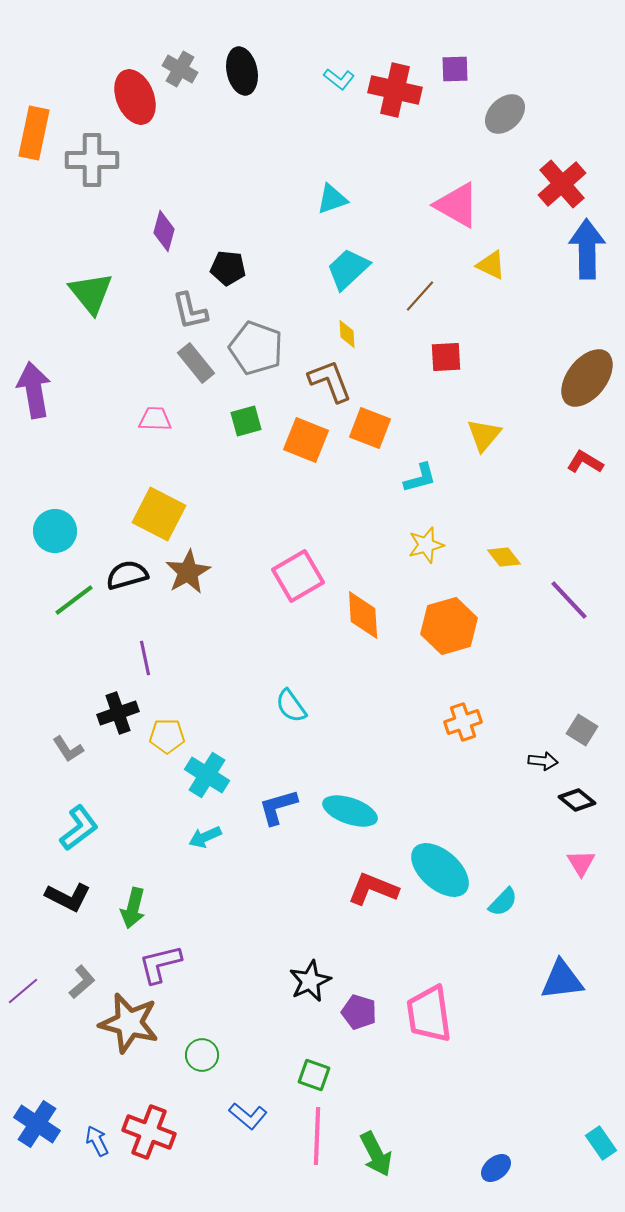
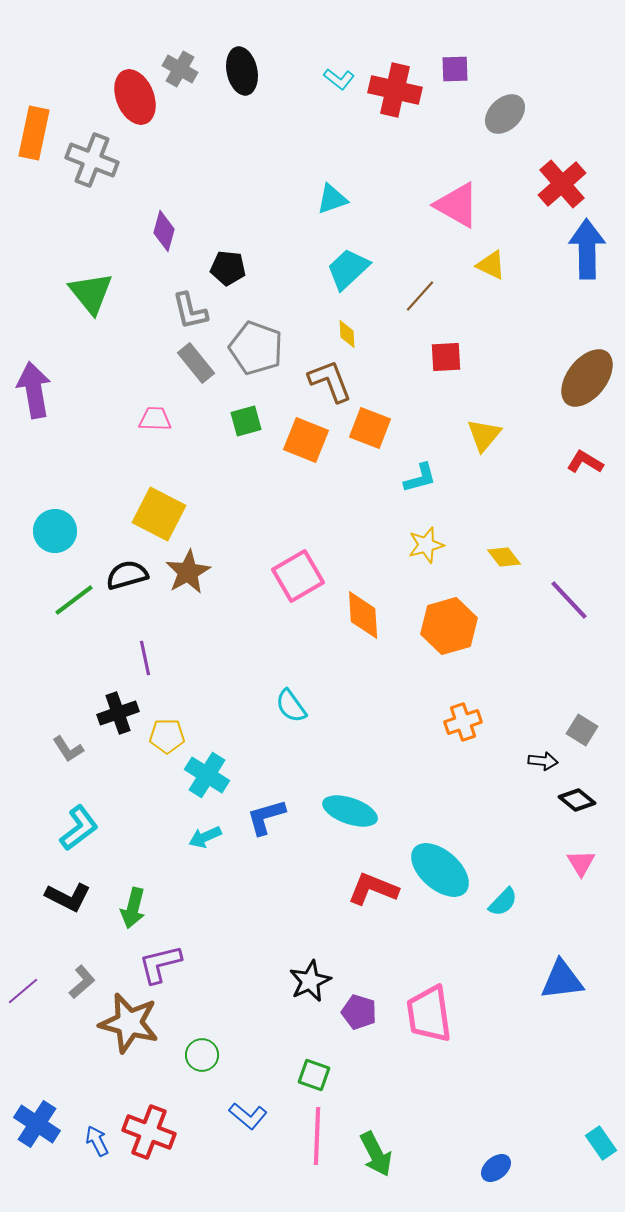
gray cross at (92, 160): rotated 21 degrees clockwise
blue L-shape at (278, 807): moved 12 px left, 10 px down
